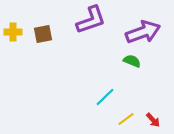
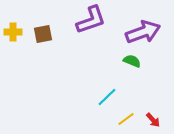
cyan line: moved 2 px right
